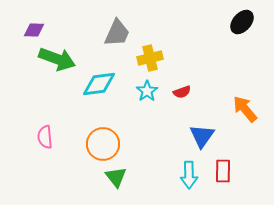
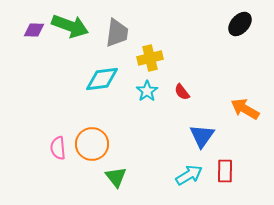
black ellipse: moved 2 px left, 2 px down
gray trapezoid: rotated 16 degrees counterclockwise
green arrow: moved 13 px right, 33 px up
cyan diamond: moved 3 px right, 5 px up
red semicircle: rotated 72 degrees clockwise
orange arrow: rotated 20 degrees counterclockwise
pink semicircle: moved 13 px right, 11 px down
orange circle: moved 11 px left
red rectangle: moved 2 px right
cyan arrow: rotated 120 degrees counterclockwise
